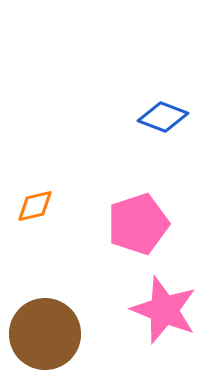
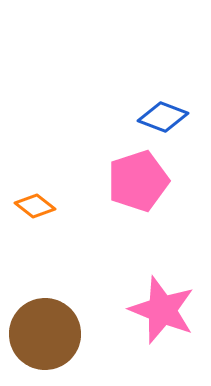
orange diamond: rotated 51 degrees clockwise
pink pentagon: moved 43 px up
pink star: moved 2 px left
